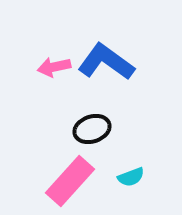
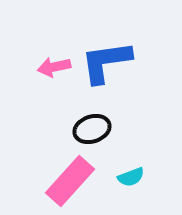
blue L-shape: rotated 44 degrees counterclockwise
